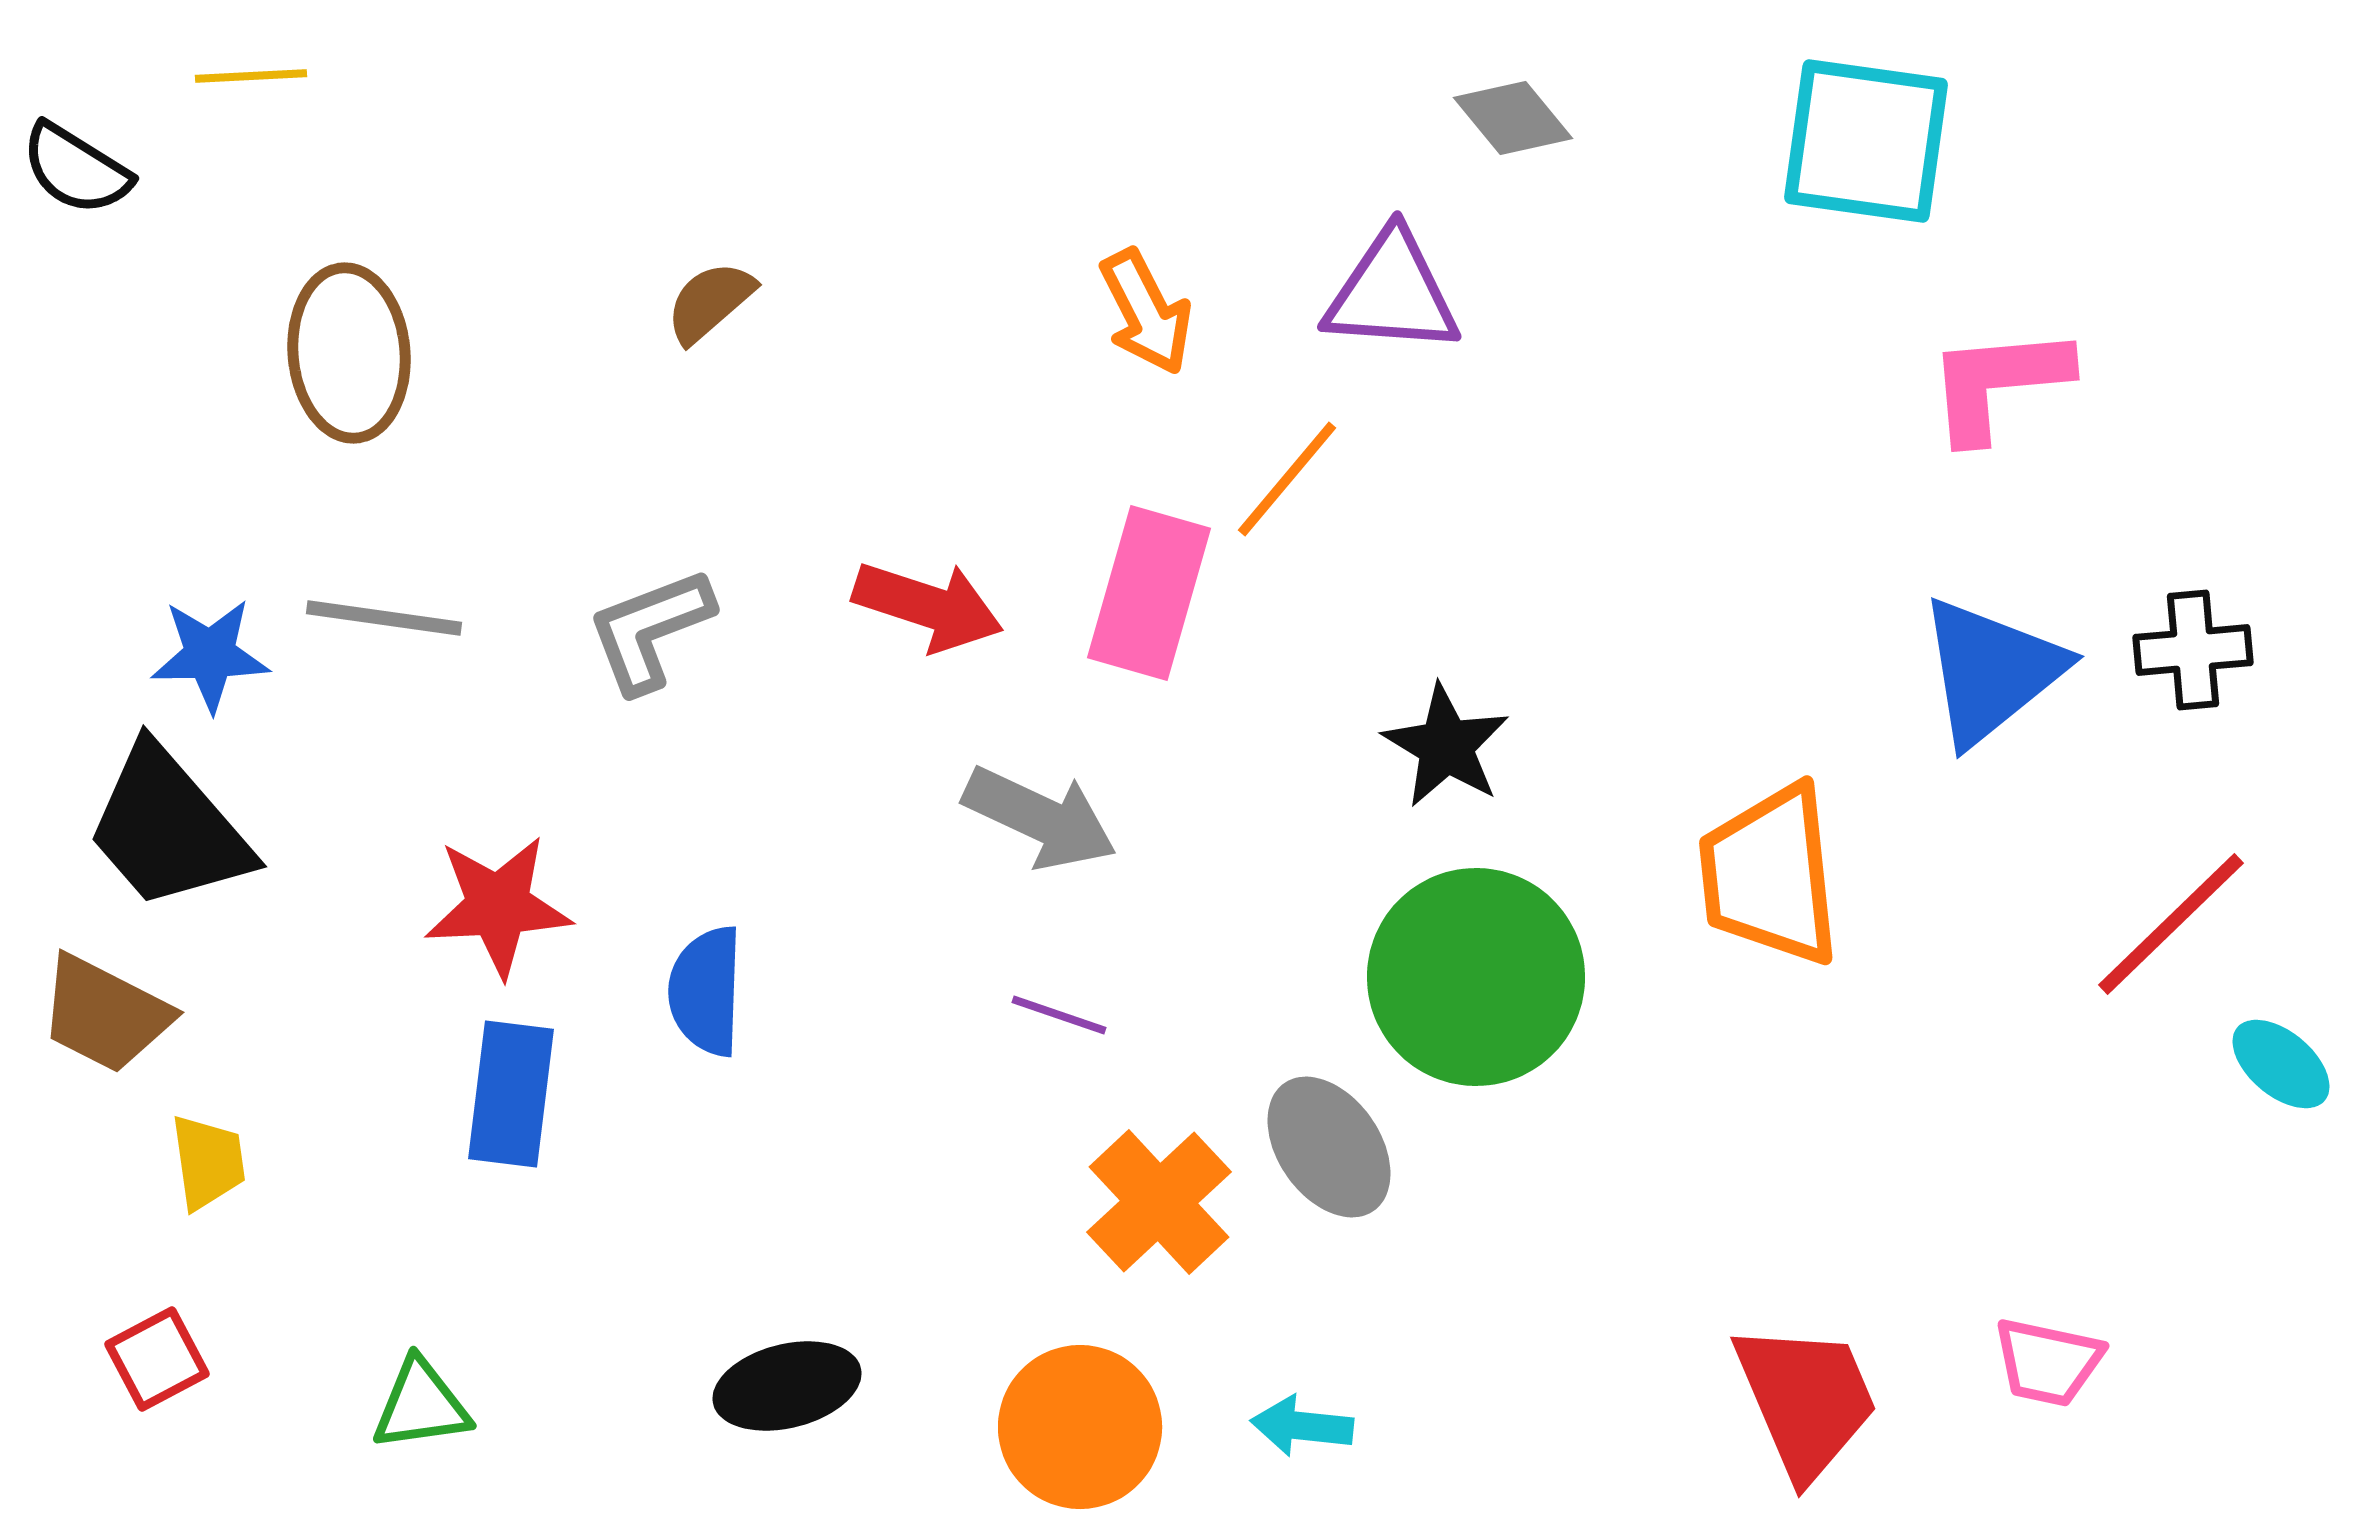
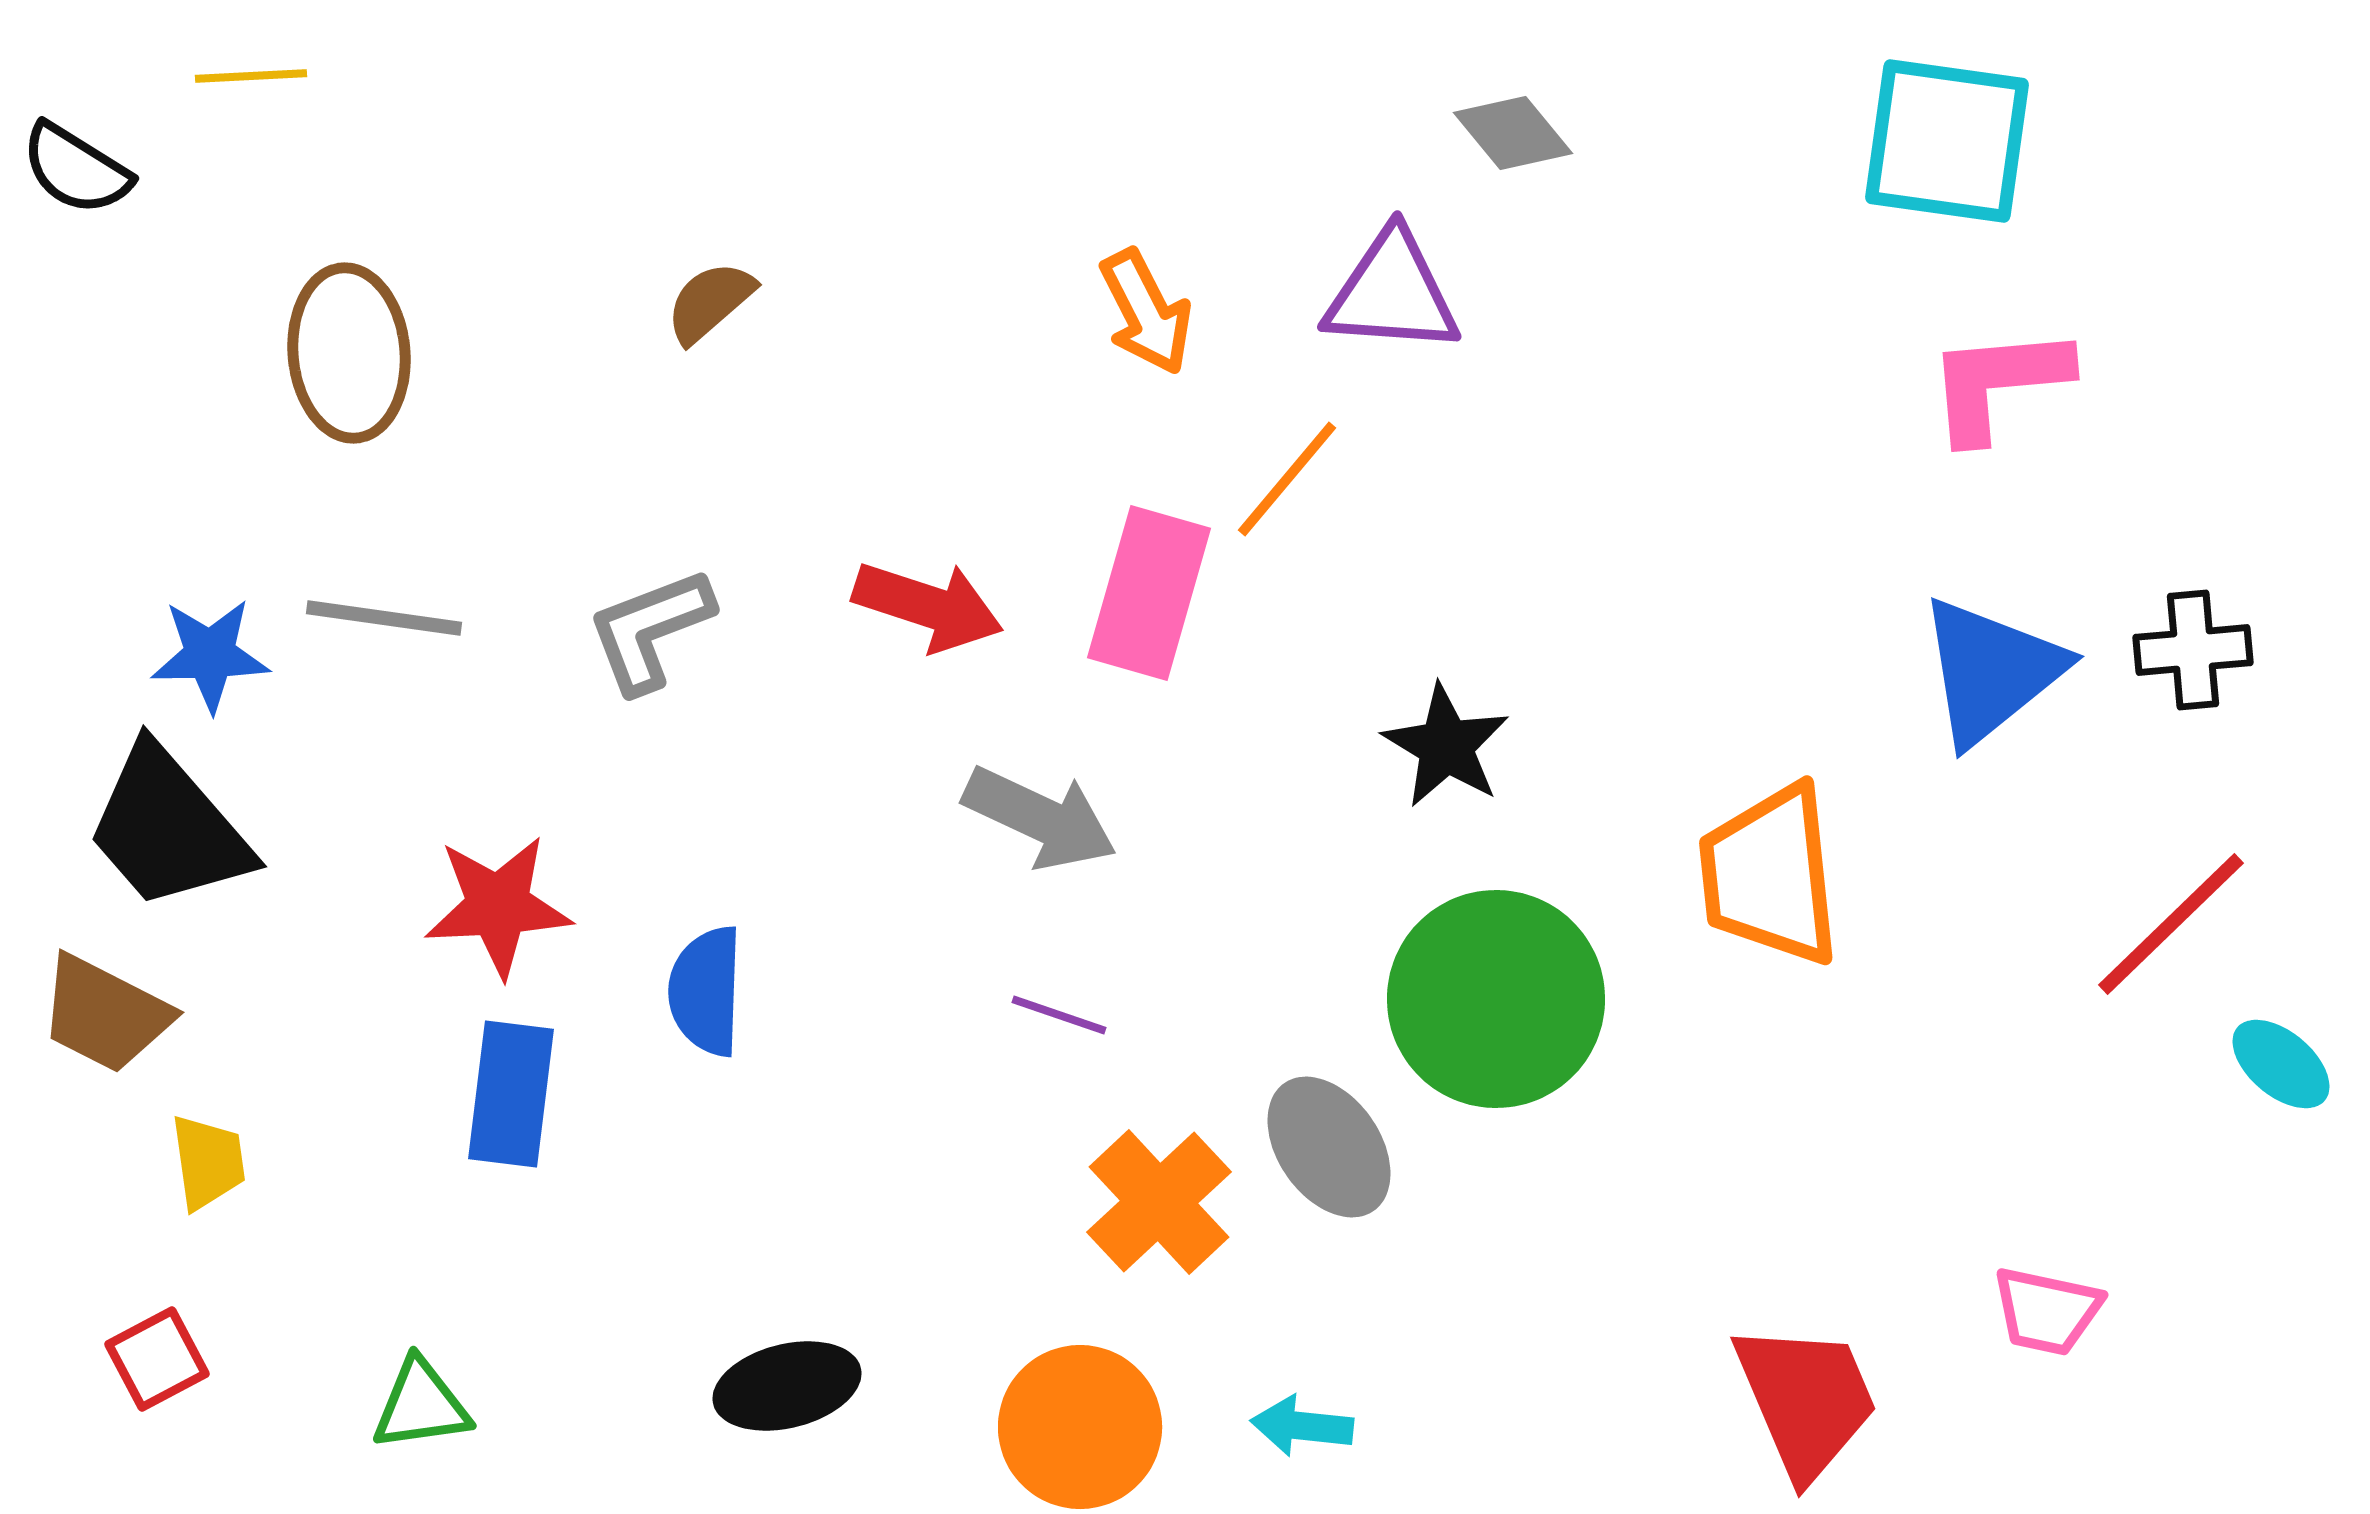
gray diamond: moved 15 px down
cyan square: moved 81 px right
green circle: moved 20 px right, 22 px down
pink trapezoid: moved 1 px left, 51 px up
